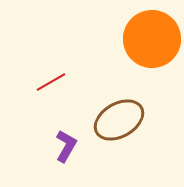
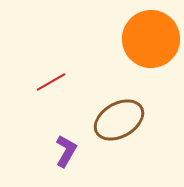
orange circle: moved 1 px left
purple L-shape: moved 5 px down
